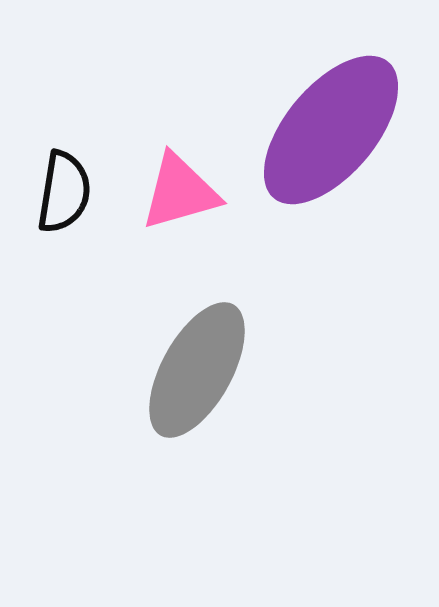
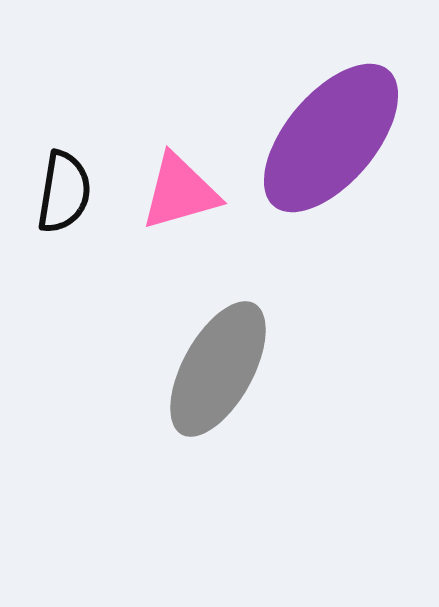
purple ellipse: moved 8 px down
gray ellipse: moved 21 px right, 1 px up
